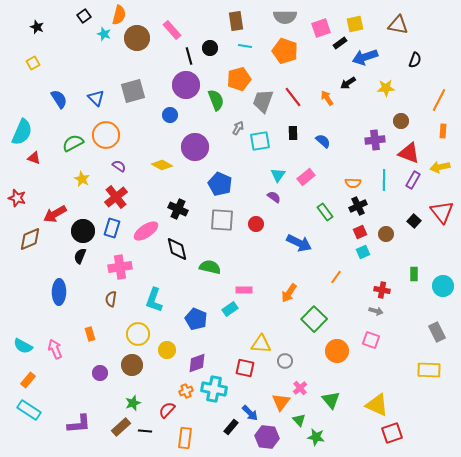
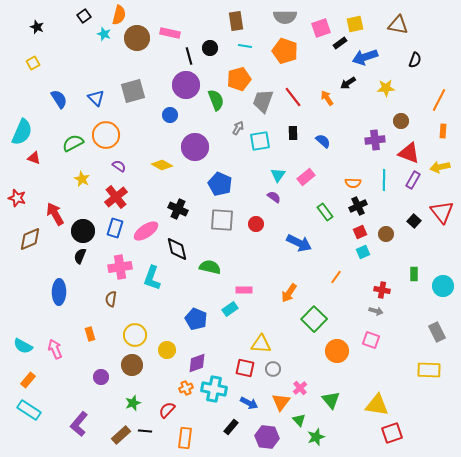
pink rectangle at (172, 30): moved 2 px left, 3 px down; rotated 36 degrees counterclockwise
red arrow at (55, 214): rotated 90 degrees clockwise
blue rectangle at (112, 228): moved 3 px right
cyan L-shape at (154, 300): moved 2 px left, 22 px up
yellow circle at (138, 334): moved 3 px left, 1 px down
gray circle at (285, 361): moved 12 px left, 8 px down
purple circle at (100, 373): moved 1 px right, 4 px down
orange cross at (186, 391): moved 3 px up
yellow triangle at (377, 405): rotated 15 degrees counterclockwise
blue arrow at (250, 413): moved 1 px left, 10 px up; rotated 18 degrees counterclockwise
purple L-shape at (79, 424): rotated 135 degrees clockwise
brown rectangle at (121, 427): moved 8 px down
green star at (316, 437): rotated 30 degrees counterclockwise
